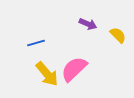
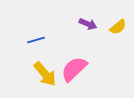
yellow semicircle: moved 8 px up; rotated 96 degrees clockwise
blue line: moved 3 px up
yellow arrow: moved 2 px left
